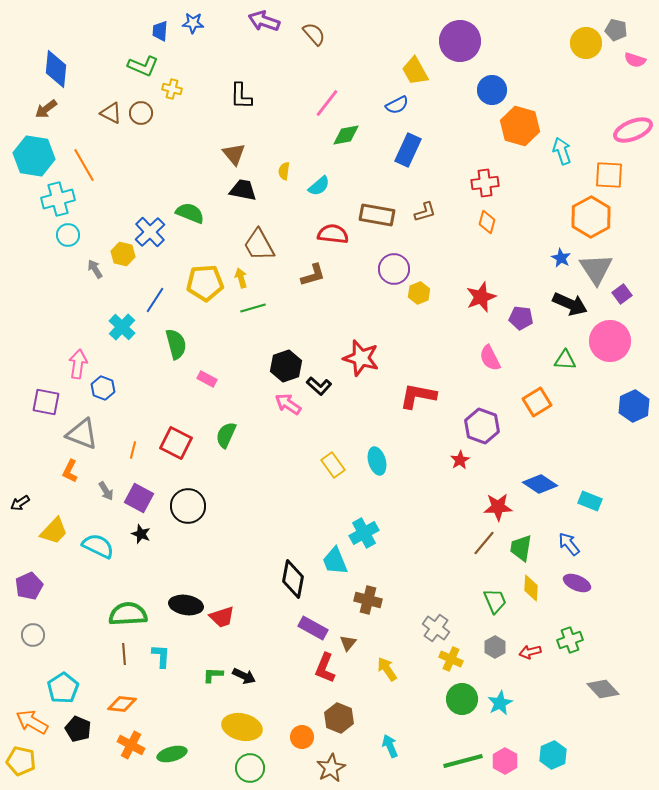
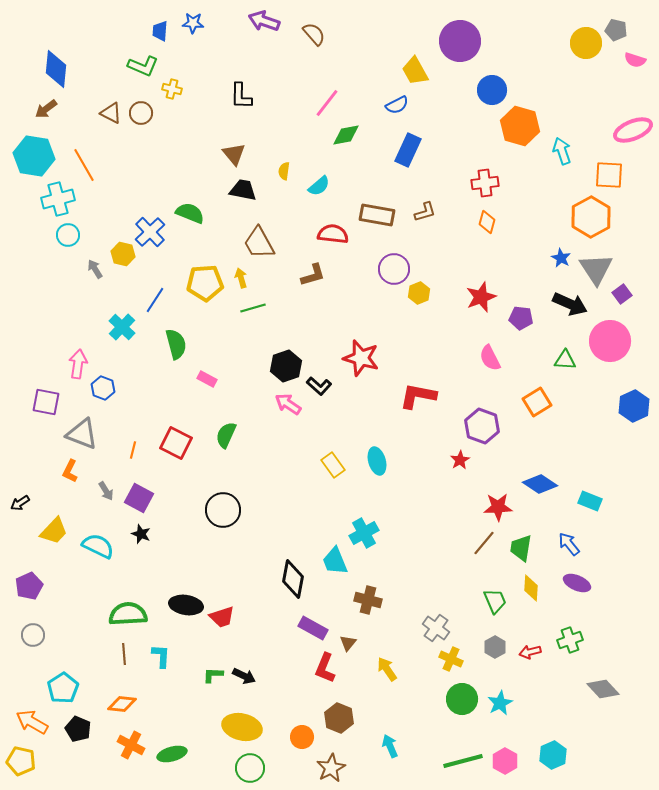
brown trapezoid at (259, 245): moved 2 px up
black circle at (188, 506): moved 35 px right, 4 px down
